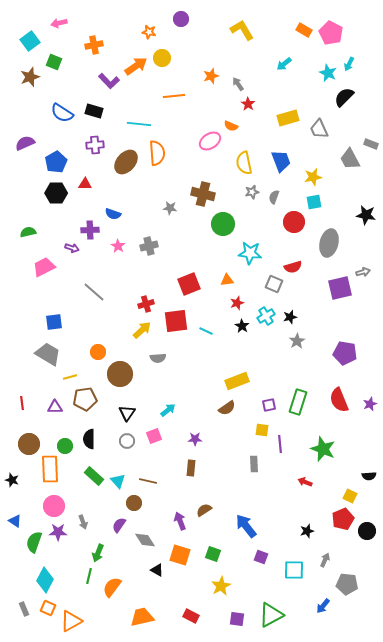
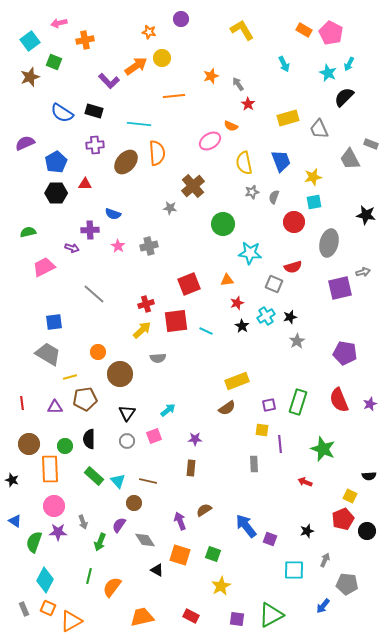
orange cross at (94, 45): moved 9 px left, 5 px up
cyan arrow at (284, 64): rotated 77 degrees counterclockwise
brown cross at (203, 194): moved 10 px left, 8 px up; rotated 35 degrees clockwise
gray line at (94, 292): moved 2 px down
green arrow at (98, 553): moved 2 px right, 11 px up
purple square at (261, 557): moved 9 px right, 18 px up
